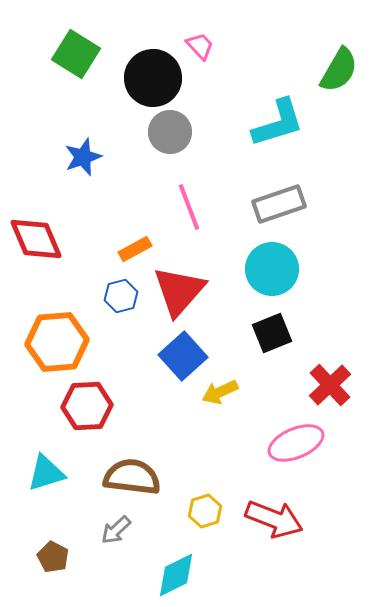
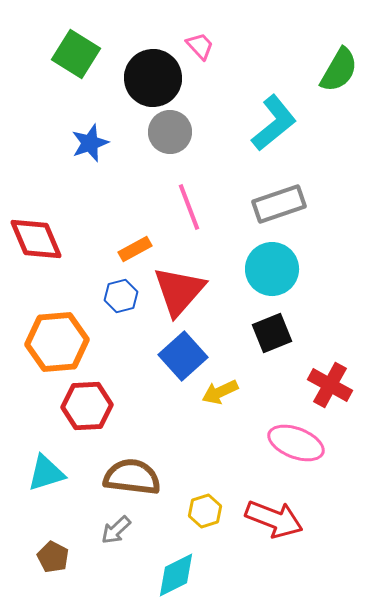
cyan L-shape: moved 4 px left; rotated 22 degrees counterclockwise
blue star: moved 7 px right, 14 px up
red cross: rotated 18 degrees counterclockwise
pink ellipse: rotated 44 degrees clockwise
